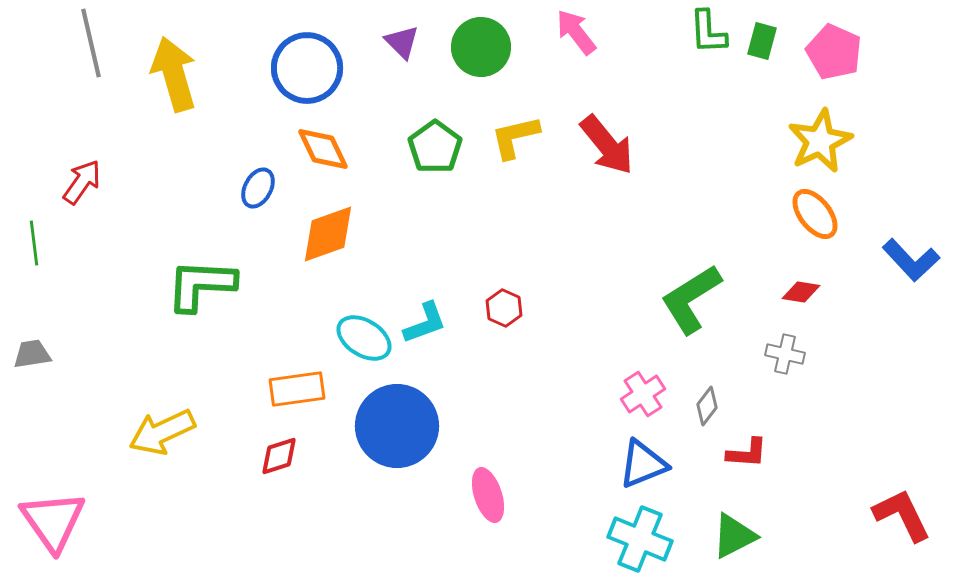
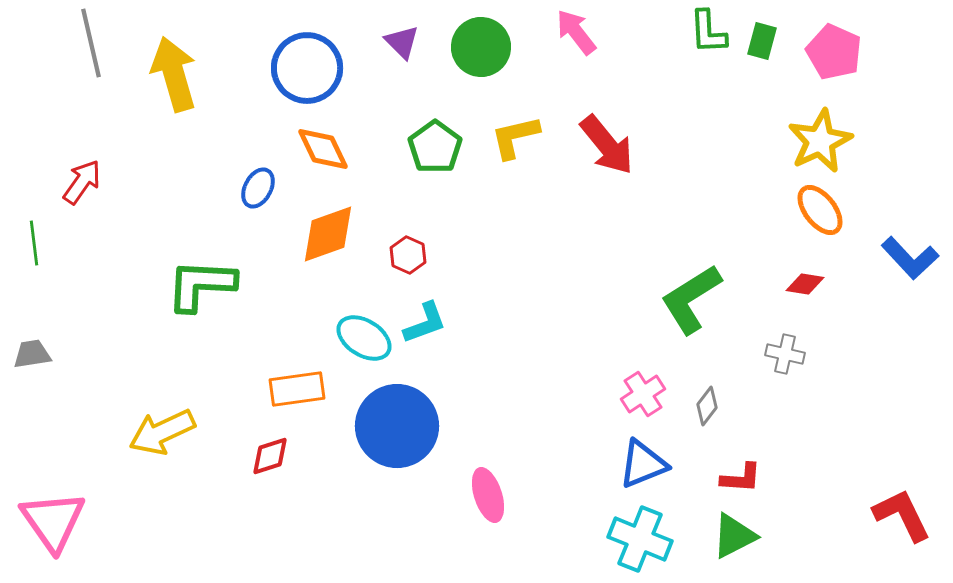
orange ellipse at (815, 214): moved 5 px right, 4 px up
blue L-shape at (911, 260): moved 1 px left, 2 px up
red diamond at (801, 292): moved 4 px right, 8 px up
red hexagon at (504, 308): moved 96 px left, 53 px up
red L-shape at (747, 453): moved 6 px left, 25 px down
red diamond at (279, 456): moved 9 px left
